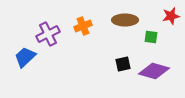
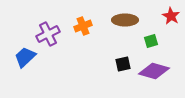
red star: rotated 30 degrees counterclockwise
green square: moved 4 px down; rotated 24 degrees counterclockwise
